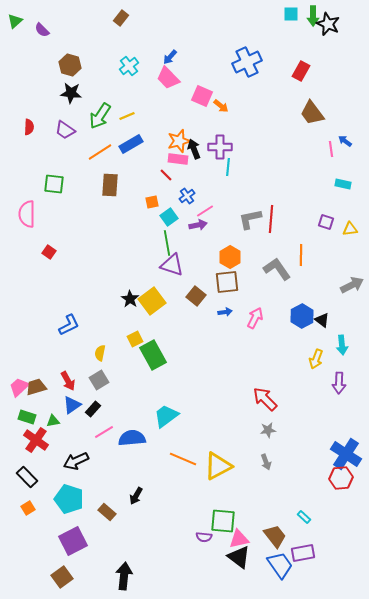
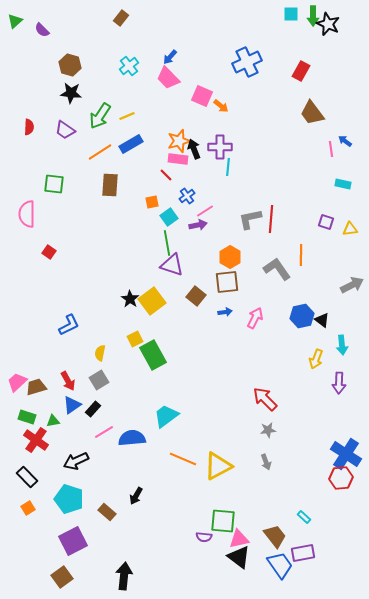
blue hexagon at (302, 316): rotated 15 degrees clockwise
pink trapezoid at (19, 387): moved 2 px left, 5 px up
